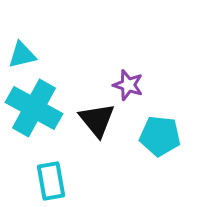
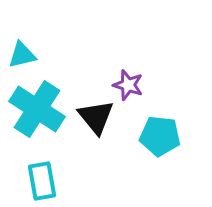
cyan cross: moved 3 px right, 1 px down; rotated 4 degrees clockwise
black triangle: moved 1 px left, 3 px up
cyan rectangle: moved 9 px left
